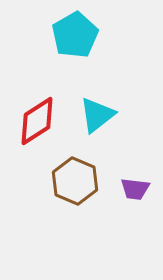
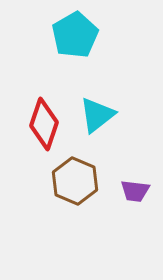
red diamond: moved 7 px right, 3 px down; rotated 39 degrees counterclockwise
purple trapezoid: moved 2 px down
